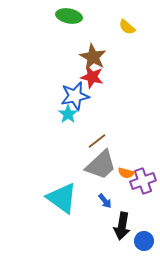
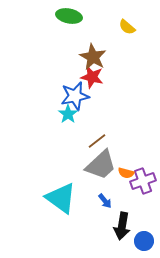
cyan triangle: moved 1 px left
